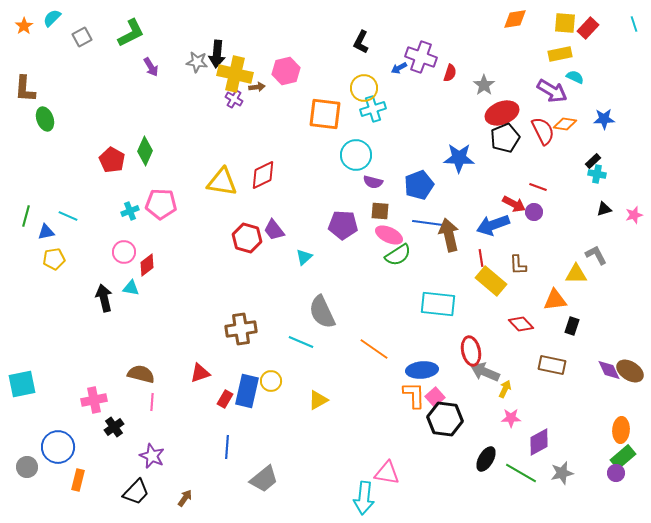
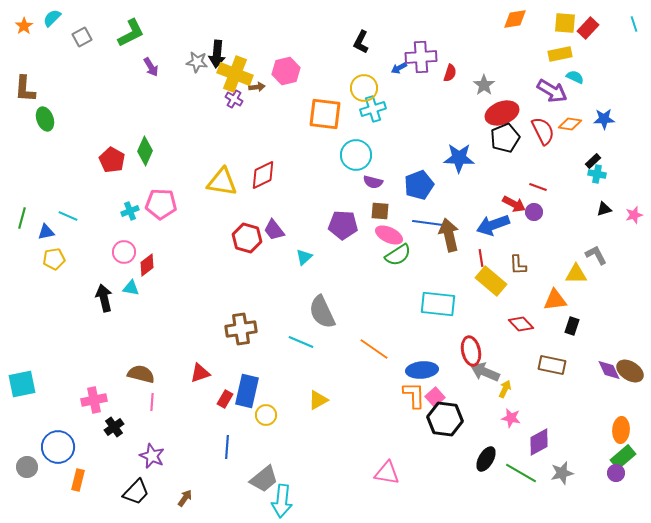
purple cross at (421, 57): rotated 24 degrees counterclockwise
yellow cross at (235, 74): rotated 8 degrees clockwise
orange diamond at (565, 124): moved 5 px right
green line at (26, 216): moved 4 px left, 2 px down
yellow circle at (271, 381): moved 5 px left, 34 px down
pink star at (511, 418): rotated 12 degrees clockwise
cyan arrow at (364, 498): moved 82 px left, 3 px down
